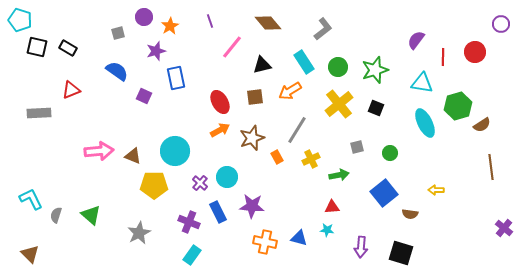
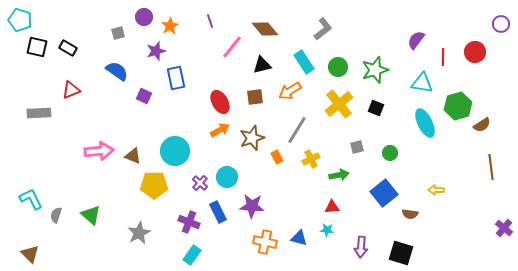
brown diamond at (268, 23): moved 3 px left, 6 px down
